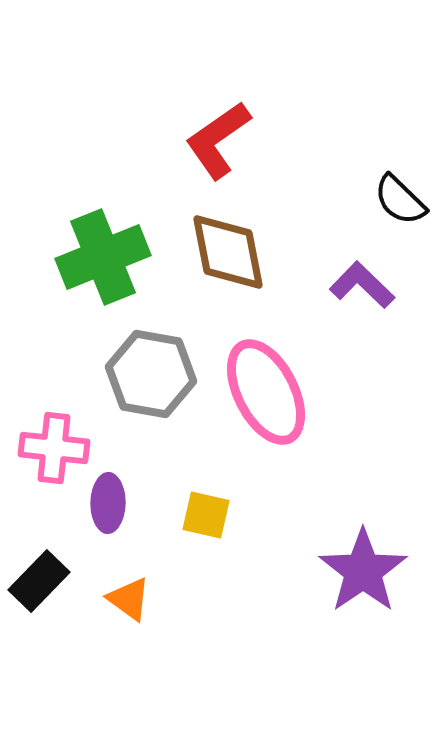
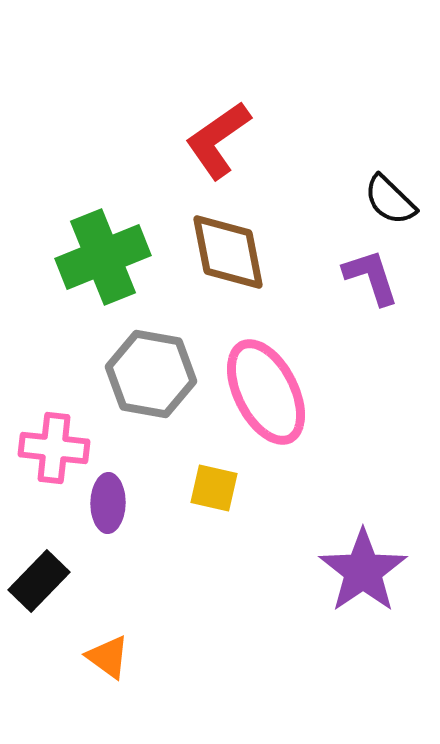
black semicircle: moved 10 px left
purple L-shape: moved 9 px right, 8 px up; rotated 28 degrees clockwise
yellow square: moved 8 px right, 27 px up
orange triangle: moved 21 px left, 58 px down
